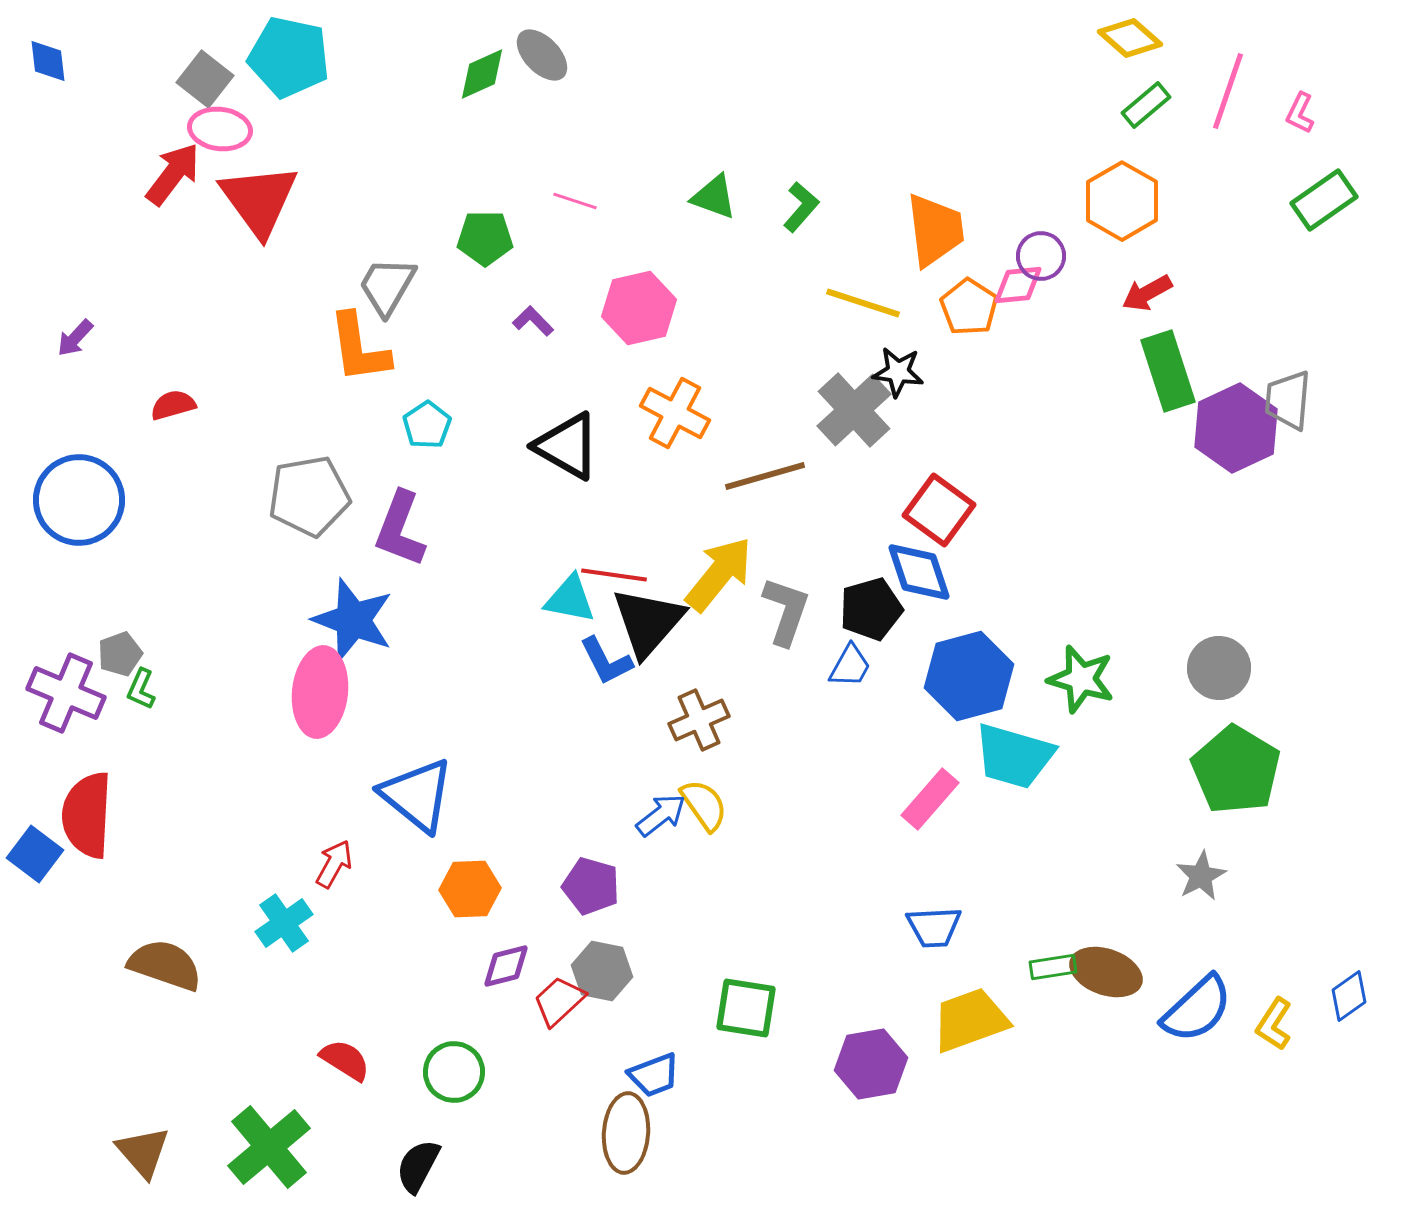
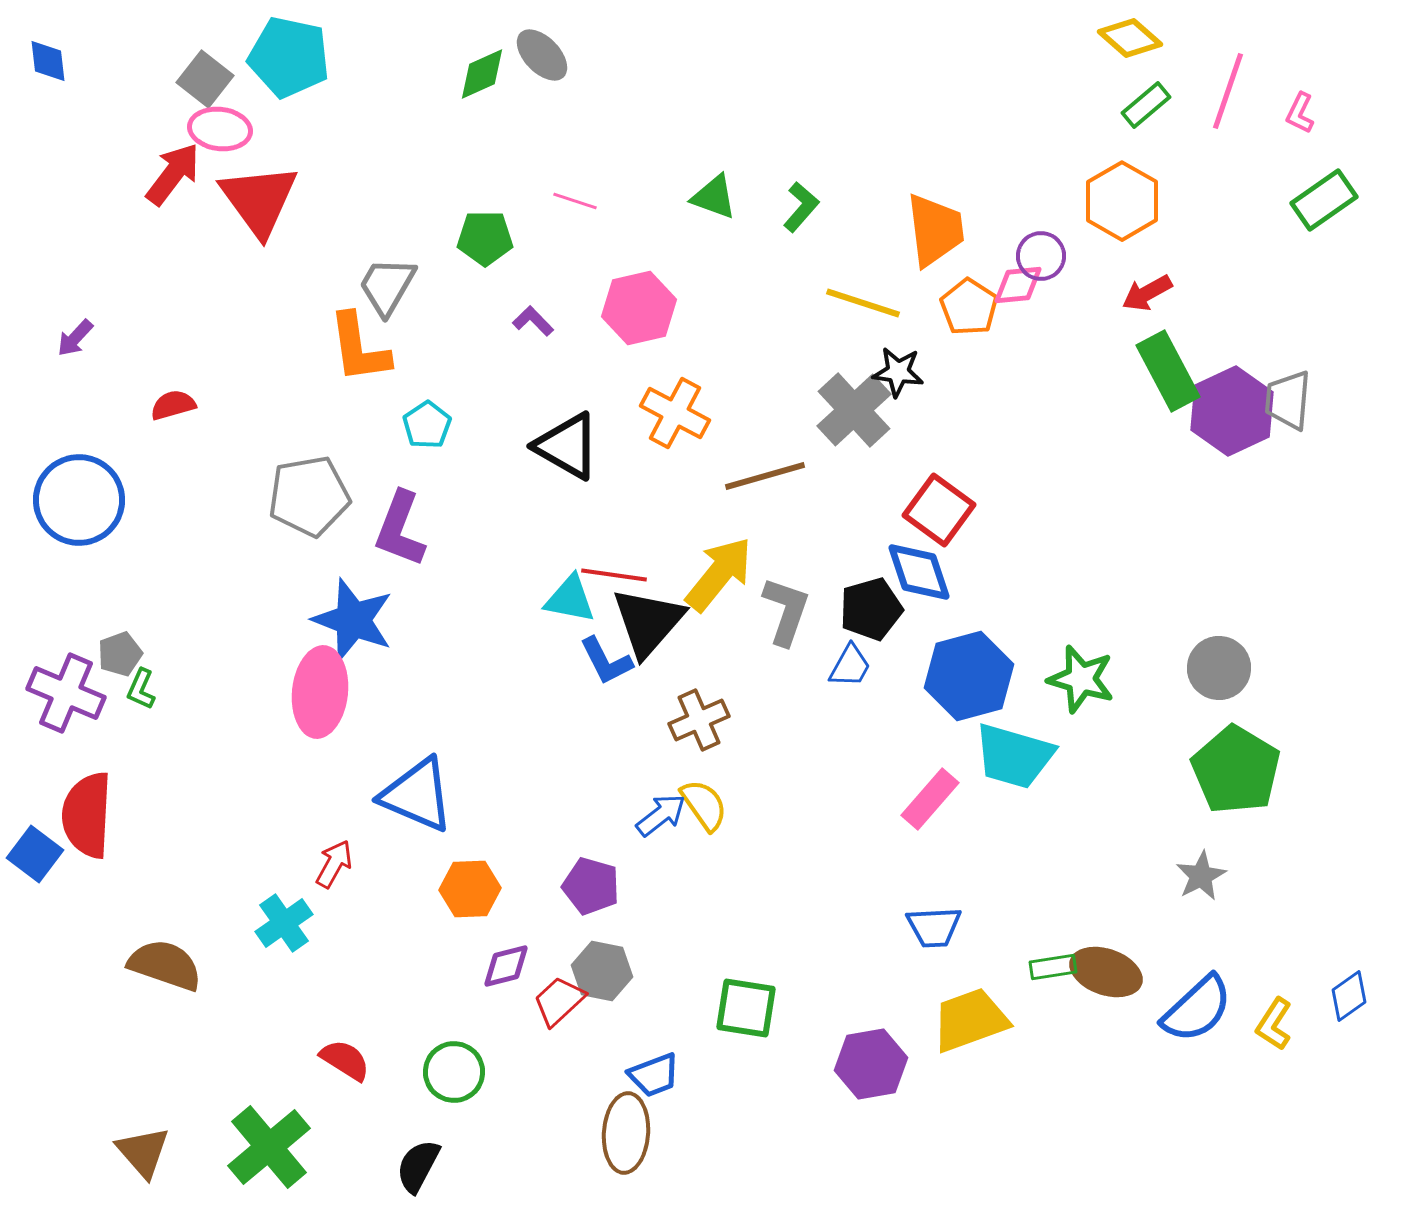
green rectangle at (1168, 371): rotated 10 degrees counterclockwise
purple hexagon at (1236, 428): moved 4 px left, 17 px up
blue triangle at (417, 795): rotated 16 degrees counterclockwise
